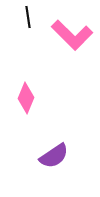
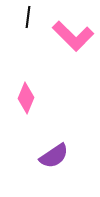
black line: rotated 15 degrees clockwise
pink L-shape: moved 1 px right, 1 px down
